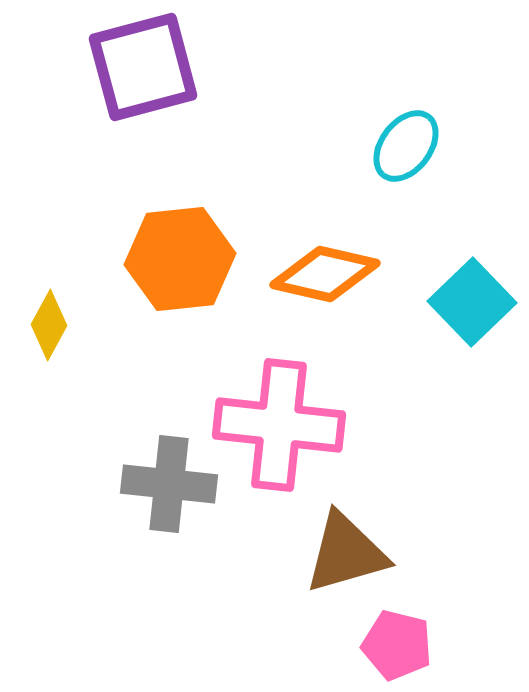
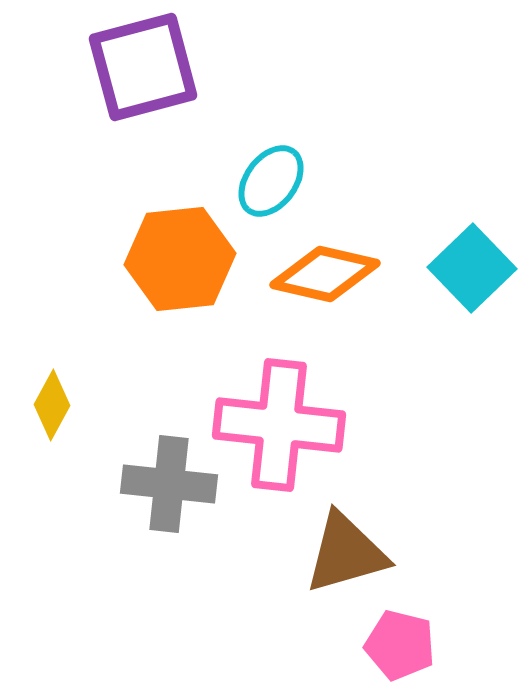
cyan ellipse: moved 135 px left, 35 px down
cyan square: moved 34 px up
yellow diamond: moved 3 px right, 80 px down
pink pentagon: moved 3 px right
